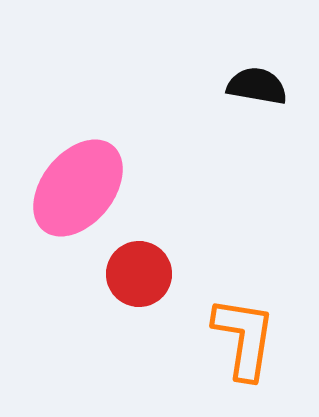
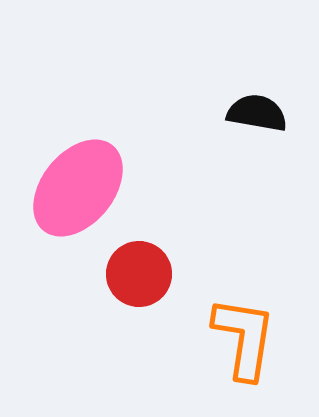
black semicircle: moved 27 px down
